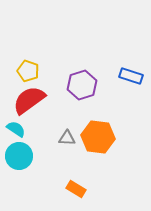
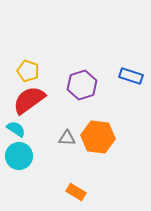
orange rectangle: moved 3 px down
